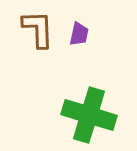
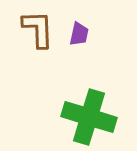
green cross: moved 2 px down
